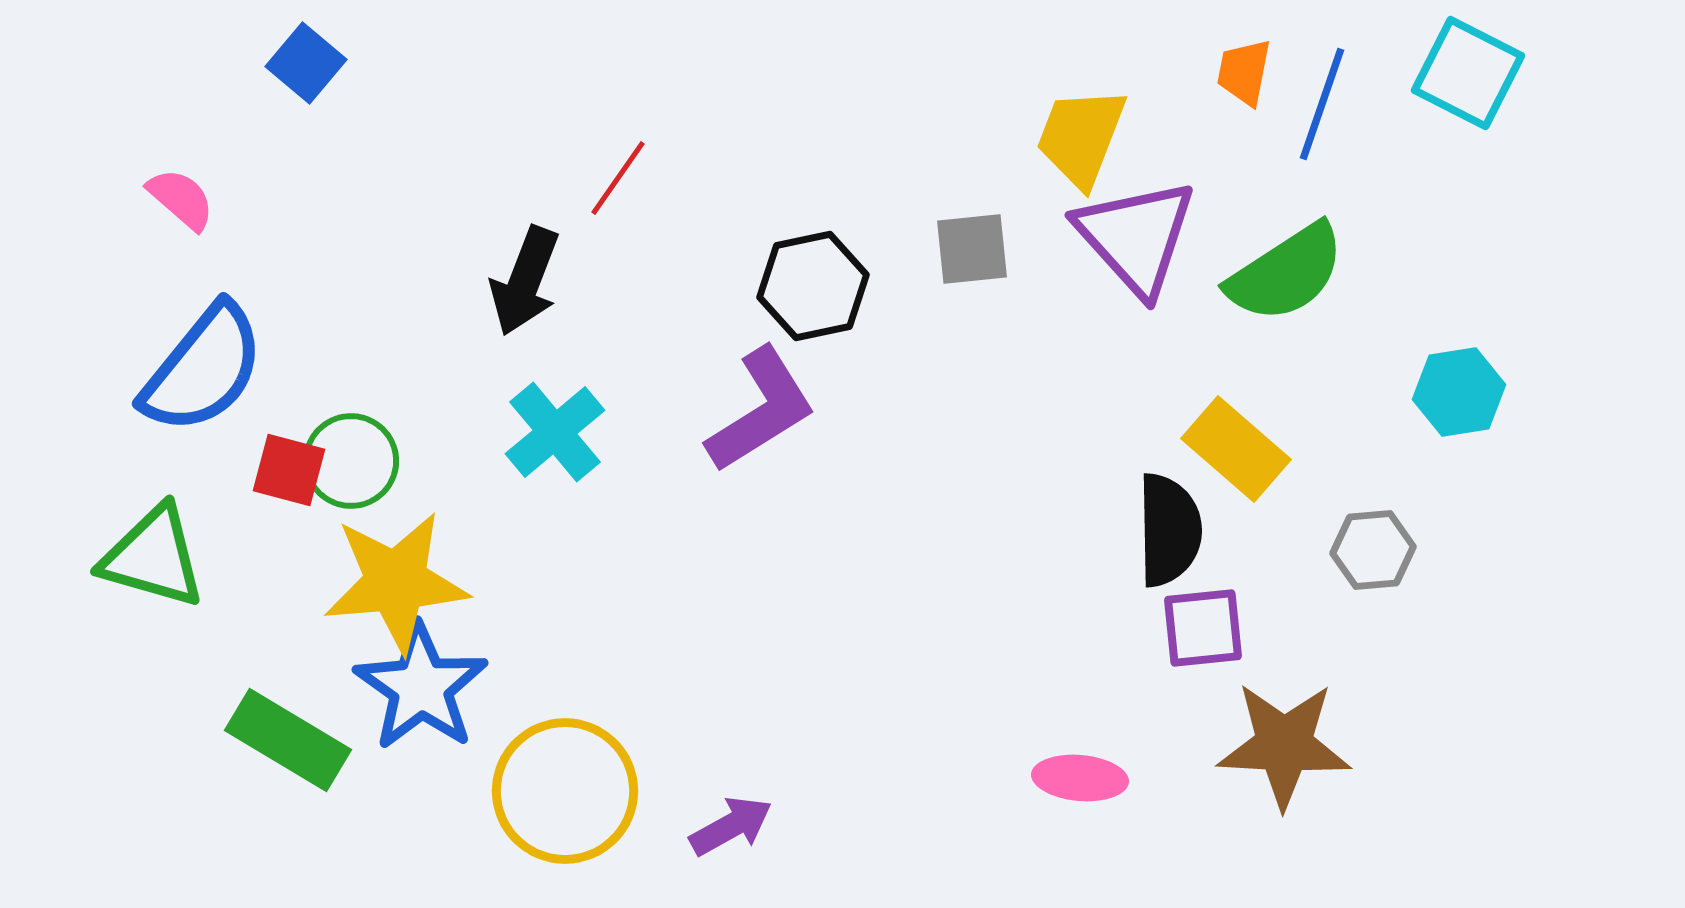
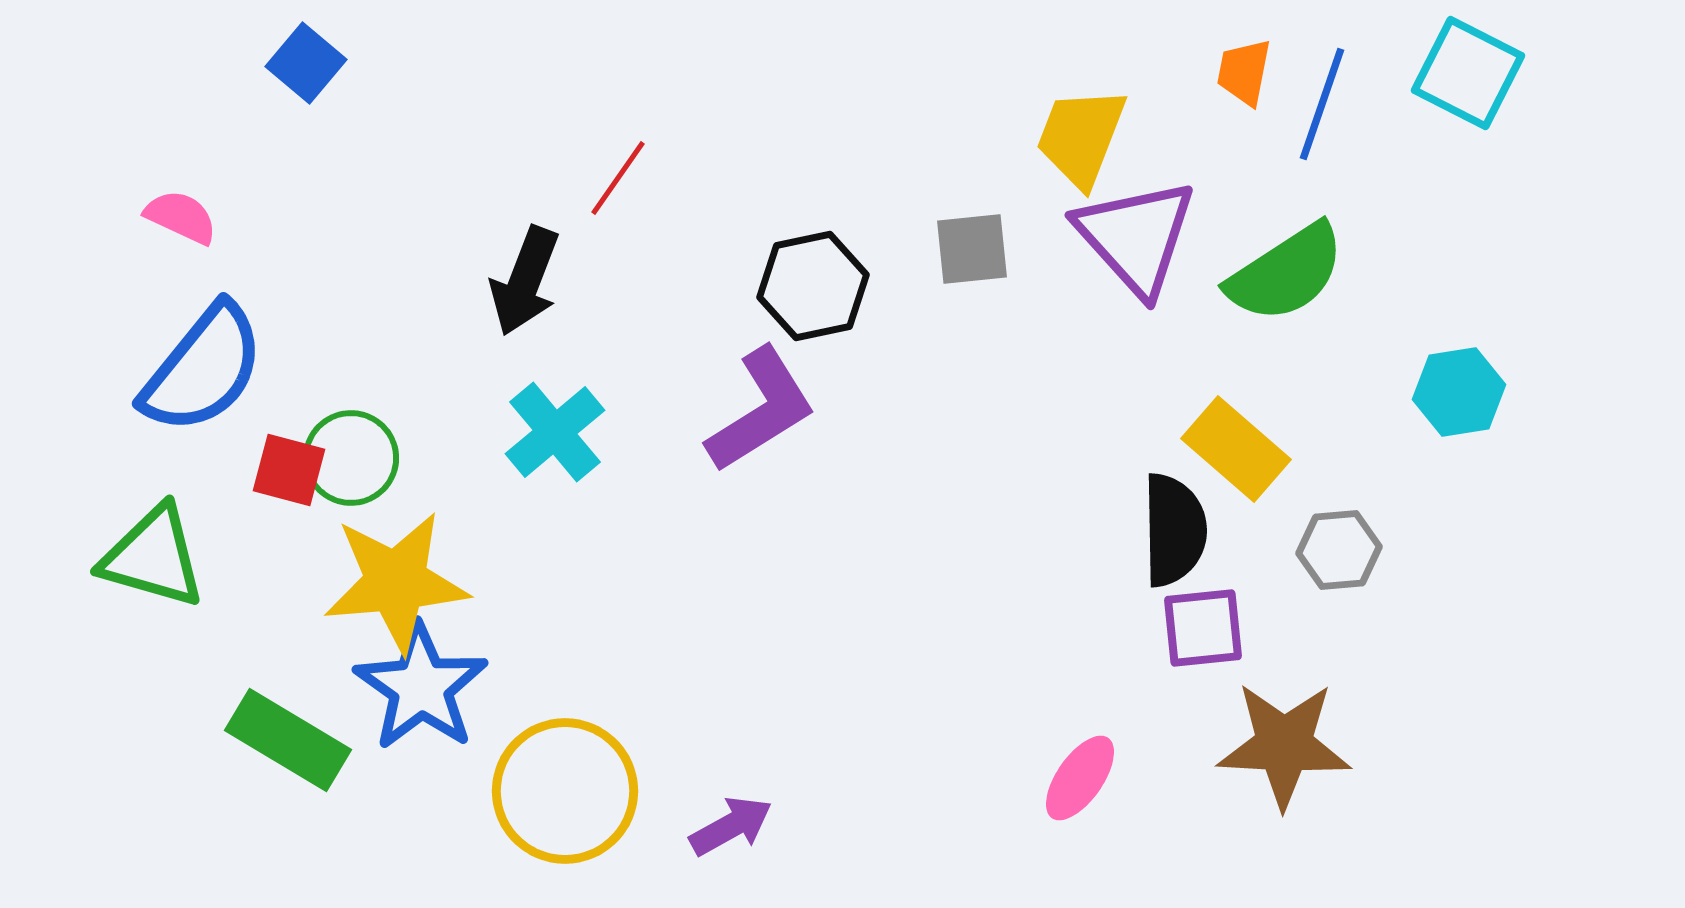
pink semicircle: moved 18 px down; rotated 16 degrees counterclockwise
green circle: moved 3 px up
black semicircle: moved 5 px right
gray hexagon: moved 34 px left
pink ellipse: rotated 60 degrees counterclockwise
